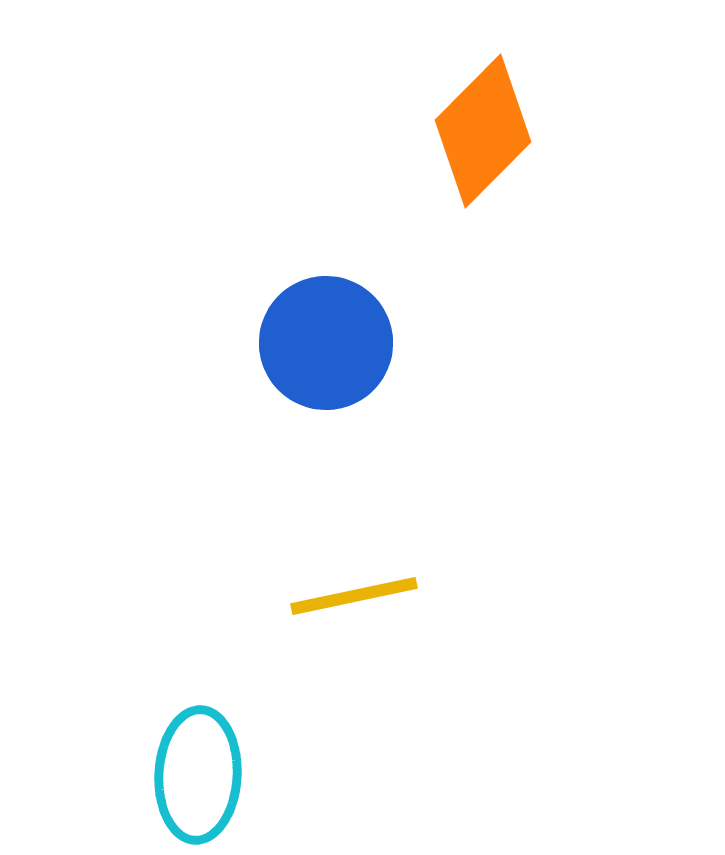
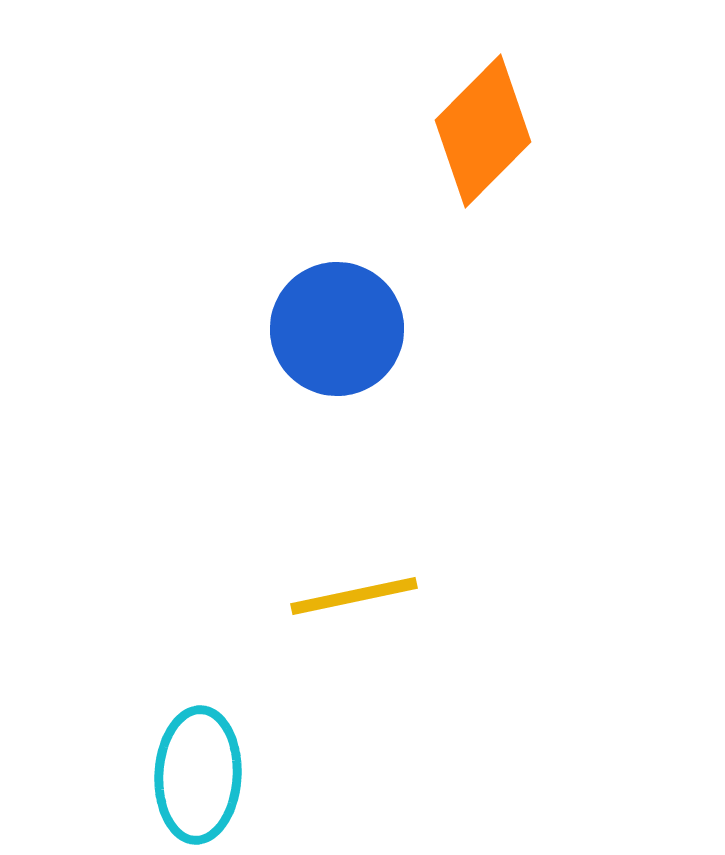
blue circle: moved 11 px right, 14 px up
